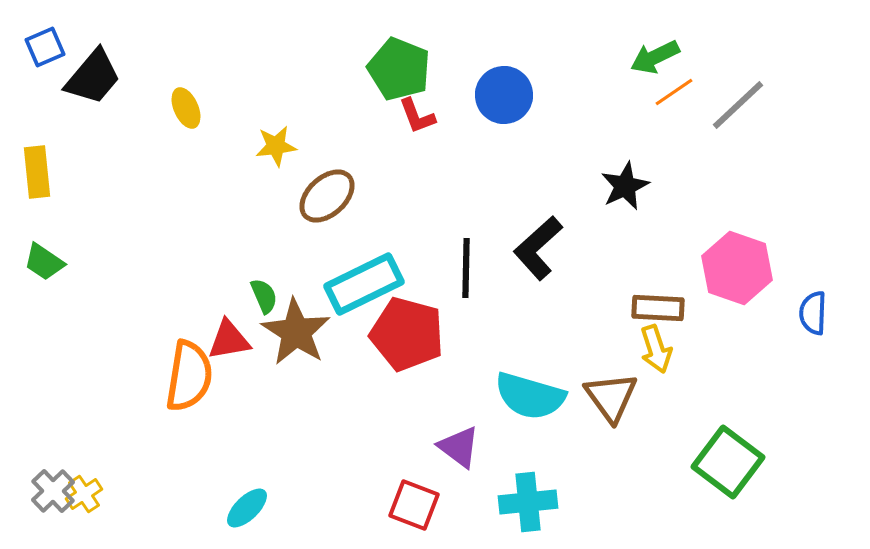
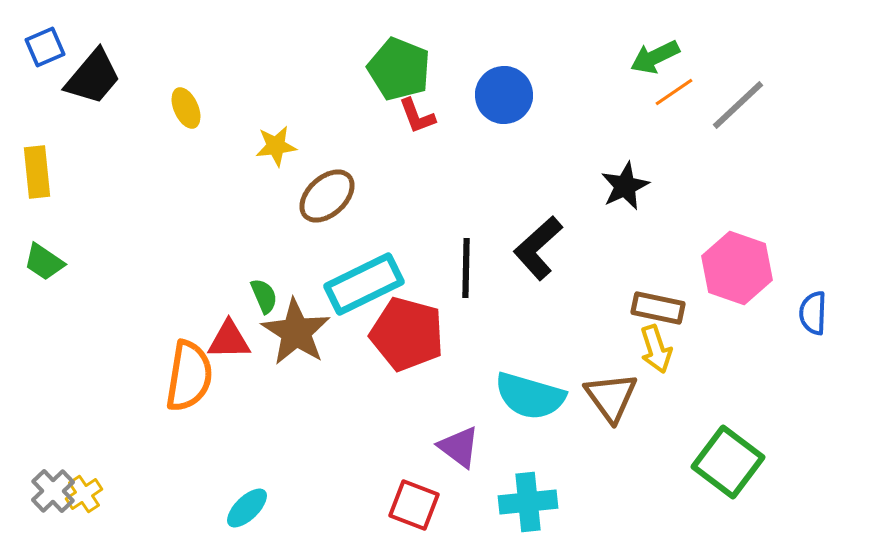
brown rectangle: rotated 9 degrees clockwise
red triangle: rotated 9 degrees clockwise
